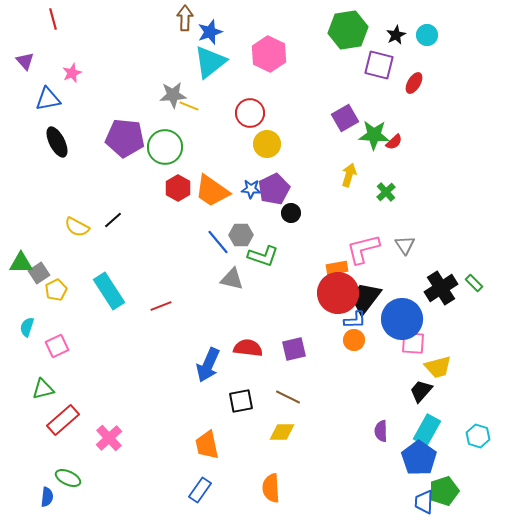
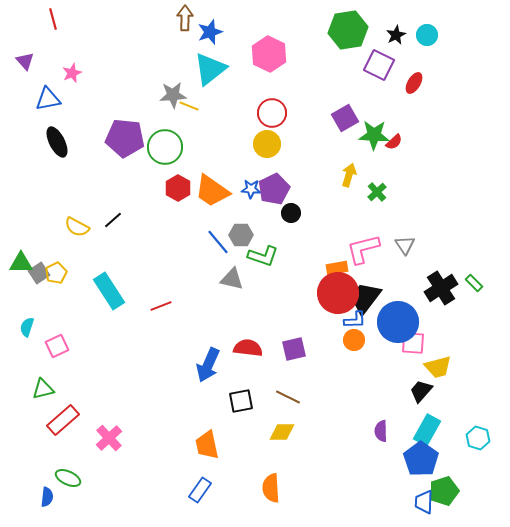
cyan triangle at (210, 62): moved 7 px down
purple square at (379, 65): rotated 12 degrees clockwise
red circle at (250, 113): moved 22 px right
green cross at (386, 192): moved 9 px left
yellow pentagon at (56, 290): moved 17 px up
blue circle at (402, 319): moved 4 px left, 3 px down
cyan hexagon at (478, 436): moved 2 px down
blue pentagon at (419, 458): moved 2 px right, 1 px down
